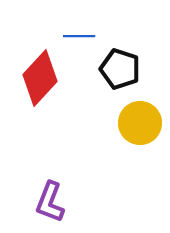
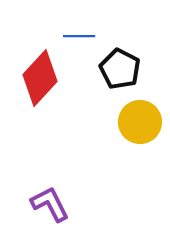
black pentagon: rotated 9 degrees clockwise
yellow circle: moved 1 px up
purple L-shape: moved 2 px down; rotated 132 degrees clockwise
